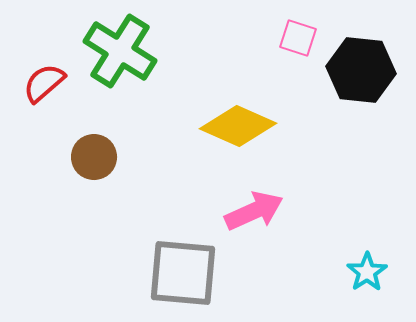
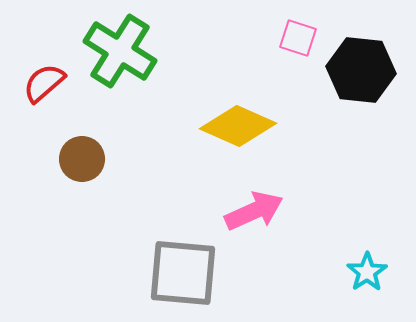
brown circle: moved 12 px left, 2 px down
